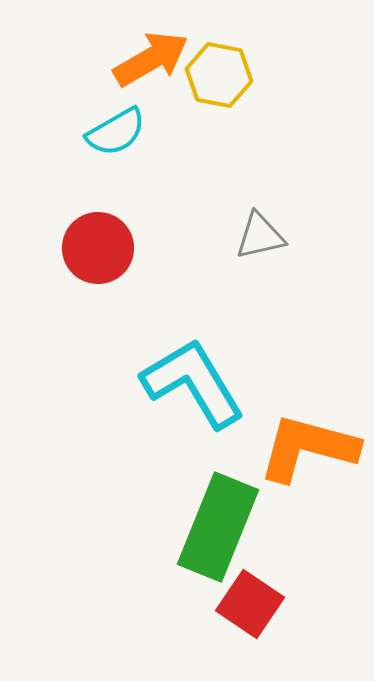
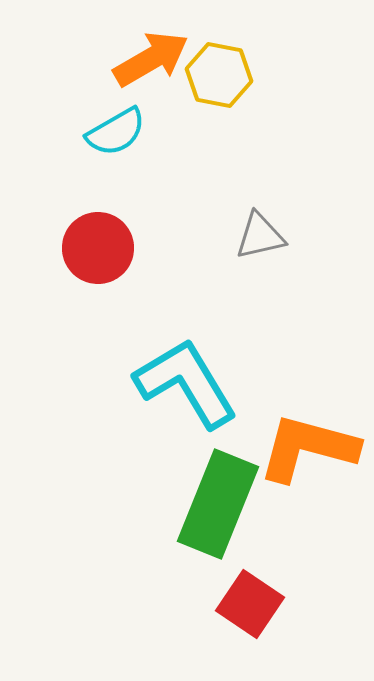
cyan L-shape: moved 7 px left
green rectangle: moved 23 px up
